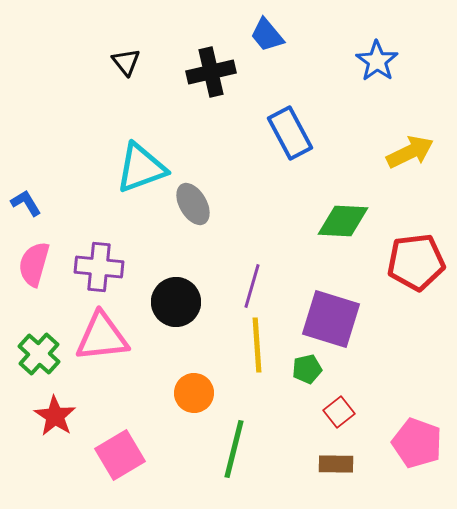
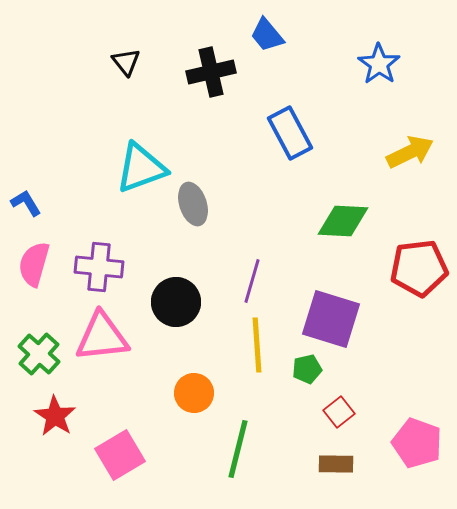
blue star: moved 2 px right, 3 px down
gray ellipse: rotated 12 degrees clockwise
red pentagon: moved 3 px right, 6 px down
purple line: moved 5 px up
green line: moved 4 px right
